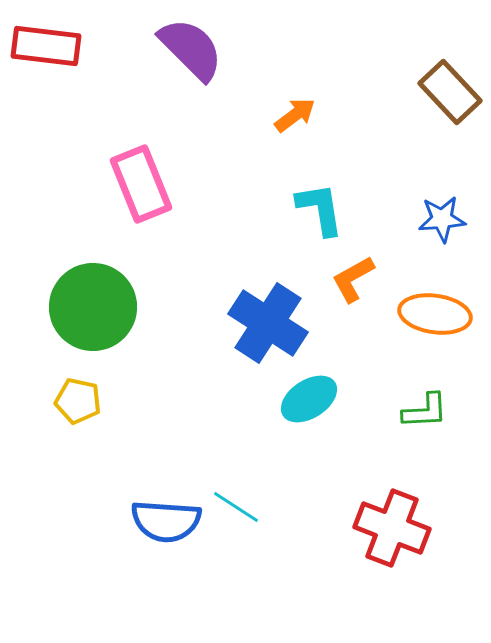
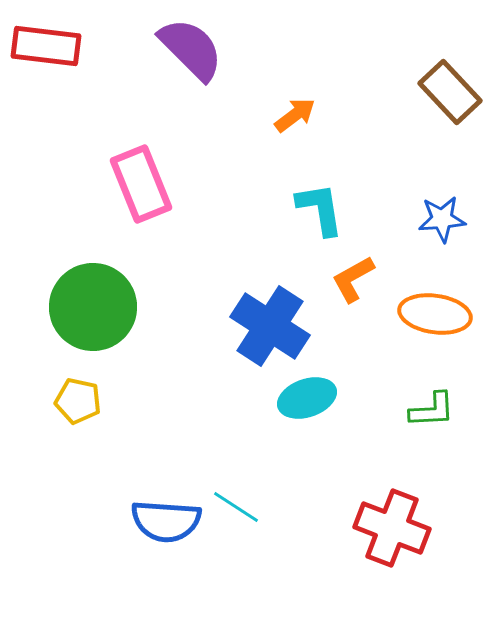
blue cross: moved 2 px right, 3 px down
cyan ellipse: moved 2 px left, 1 px up; rotated 14 degrees clockwise
green L-shape: moved 7 px right, 1 px up
